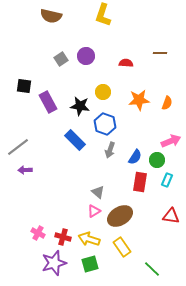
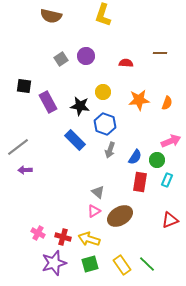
red triangle: moved 1 px left, 4 px down; rotated 30 degrees counterclockwise
yellow rectangle: moved 18 px down
green line: moved 5 px left, 5 px up
